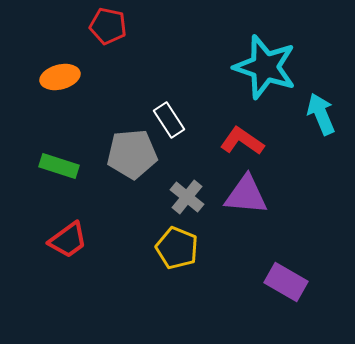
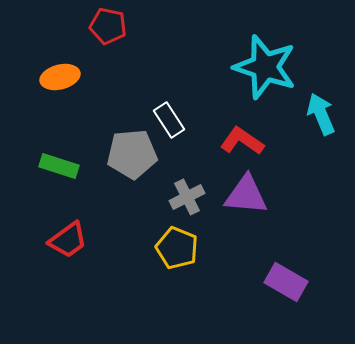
gray cross: rotated 24 degrees clockwise
